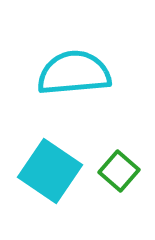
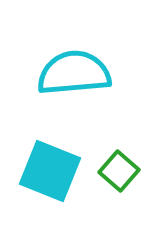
cyan square: rotated 12 degrees counterclockwise
